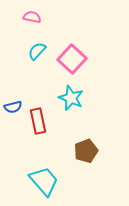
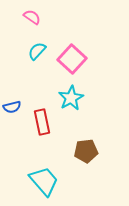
pink semicircle: rotated 24 degrees clockwise
cyan star: rotated 20 degrees clockwise
blue semicircle: moved 1 px left
red rectangle: moved 4 px right, 1 px down
brown pentagon: rotated 15 degrees clockwise
